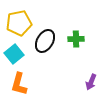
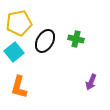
green cross: rotated 14 degrees clockwise
cyan square: moved 2 px up
orange L-shape: moved 3 px down
